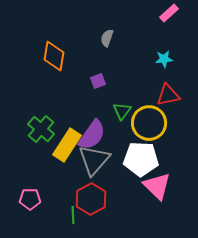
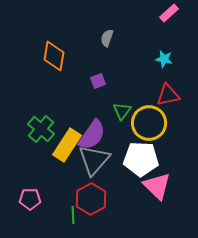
cyan star: rotated 18 degrees clockwise
